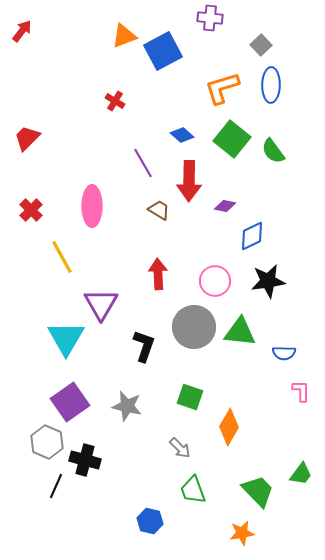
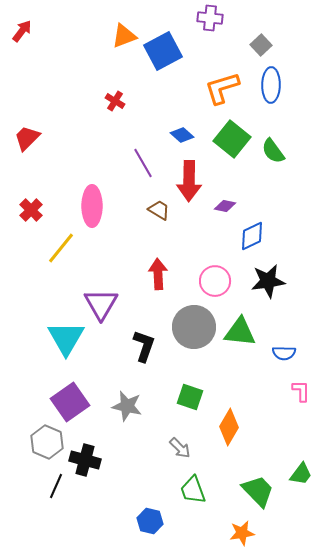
yellow line at (62, 257): moved 1 px left, 9 px up; rotated 68 degrees clockwise
